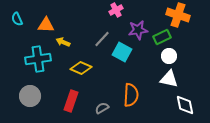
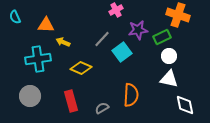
cyan semicircle: moved 2 px left, 2 px up
cyan square: rotated 24 degrees clockwise
red rectangle: rotated 35 degrees counterclockwise
